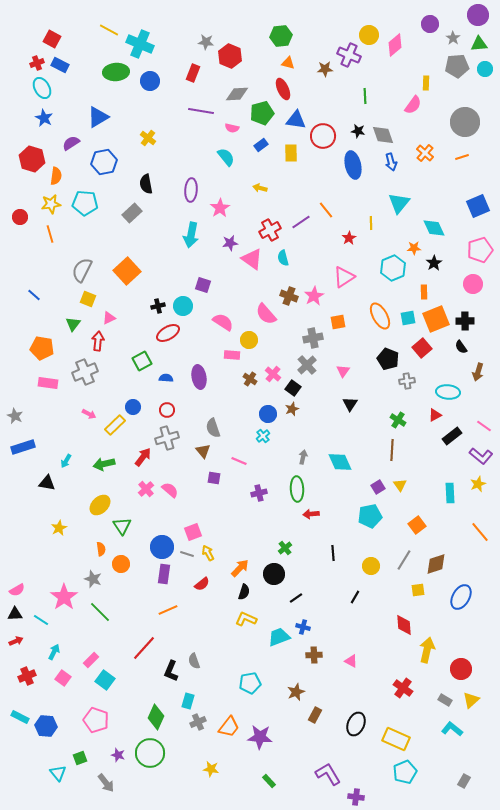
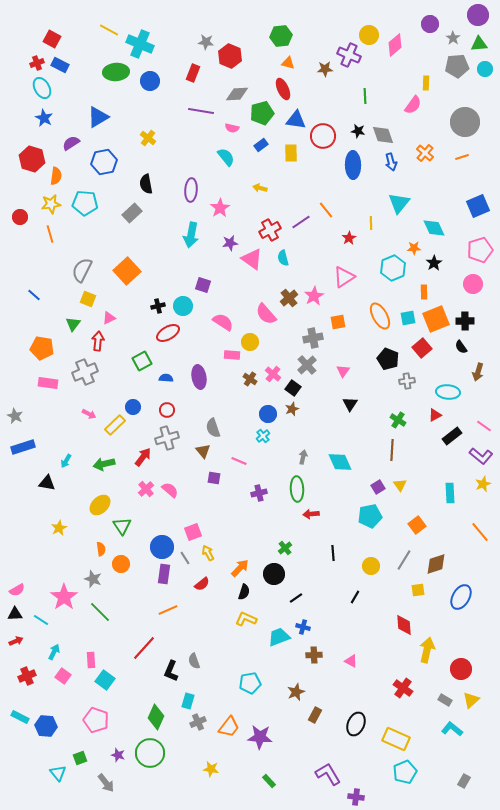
blue ellipse at (353, 165): rotated 12 degrees clockwise
brown cross at (289, 296): moved 2 px down; rotated 30 degrees clockwise
yellow circle at (249, 340): moved 1 px right, 2 px down
yellow star at (478, 484): moved 5 px right
gray line at (187, 554): moved 2 px left, 4 px down; rotated 40 degrees clockwise
pink rectangle at (91, 660): rotated 49 degrees counterclockwise
pink square at (63, 678): moved 2 px up
